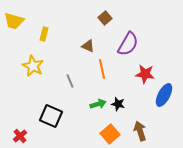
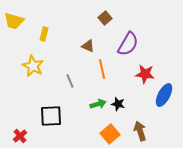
black square: rotated 25 degrees counterclockwise
